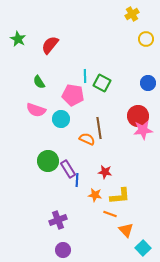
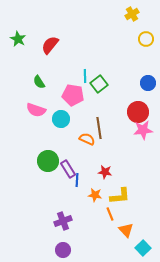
green square: moved 3 px left, 1 px down; rotated 24 degrees clockwise
red circle: moved 4 px up
orange line: rotated 48 degrees clockwise
purple cross: moved 5 px right, 1 px down
